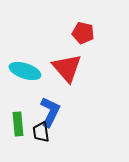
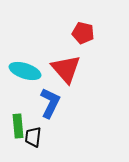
red triangle: moved 1 px left, 1 px down
blue L-shape: moved 9 px up
green rectangle: moved 2 px down
black trapezoid: moved 8 px left, 5 px down; rotated 15 degrees clockwise
